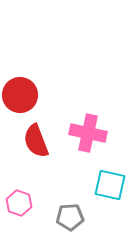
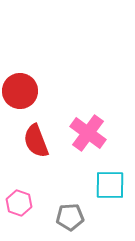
red circle: moved 4 px up
pink cross: rotated 24 degrees clockwise
cyan square: rotated 12 degrees counterclockwise
